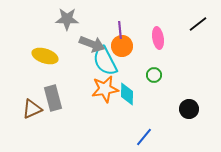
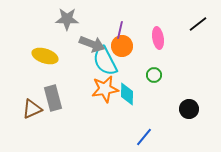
purple line: rotated 18 degrees clockwise
